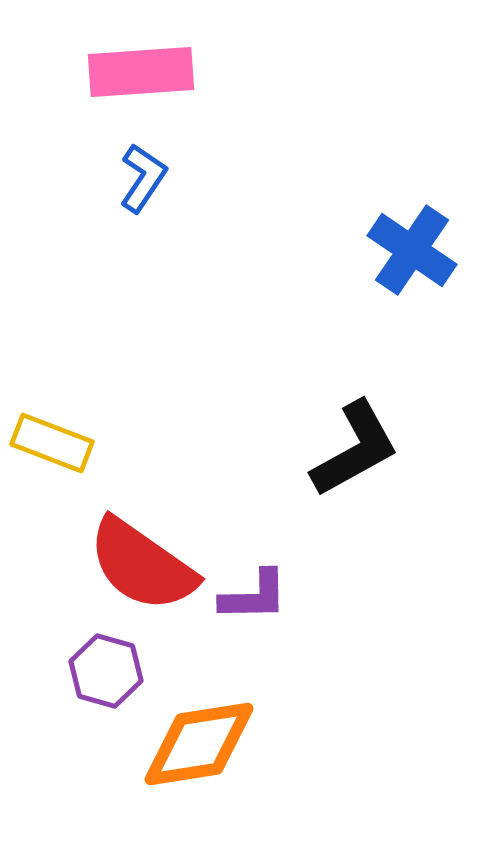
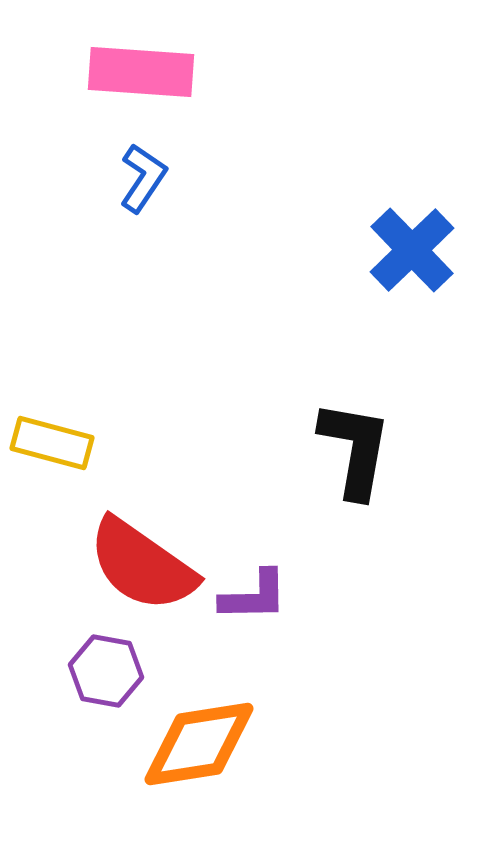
pink rectangle: rotated 8 degrees clockwise
blue cross: rotated 12 degrees clockwise
yellow rectangle: rotated 6 degrees counterclockwise
black L-shape: rotated 51 degrees counterclockwise
purple hexagon: rotated 6 degrees counterclockwise
